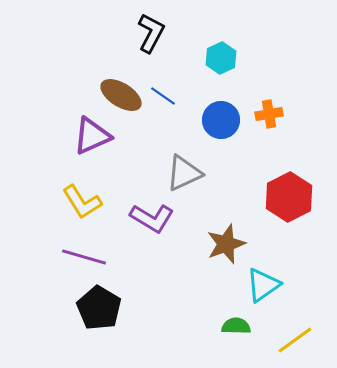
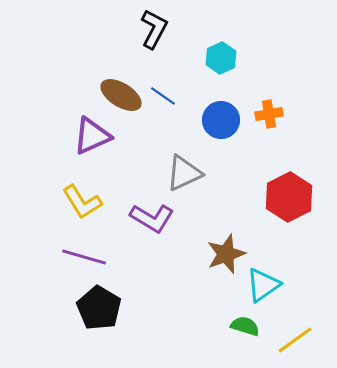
black L-shape: moved 3 px right, 4 px up
brown star: moved 10 px down
green semicircle: moved 9 px right; rotated 16 degrees clockwise
